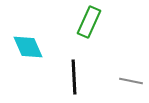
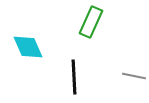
green rectangle: moved 2 px right
gray line: moved 3 px right, 5 px up
